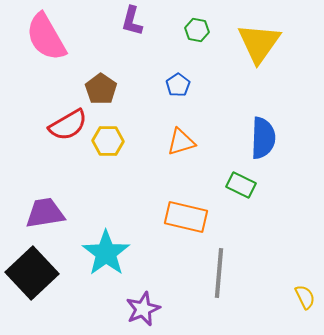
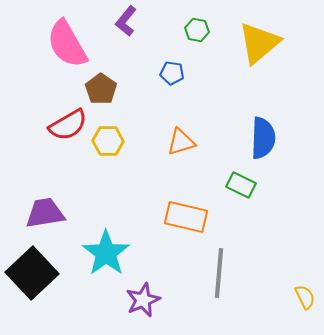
purple L-shape: moved 6 px left; rotated 24 degrees clockwise
pink semicircle: moved 21 px right, 7 px down
yellow triangle: rotated 15 degrees clockwise
blue pentagon: moved 6 px left, 12 px up; rotated 30 degrees counterclockwise
purple star: moved 9 px up
